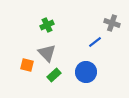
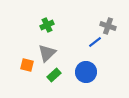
gray cross: moved 4 px left, 3 px down
gray triangle: rotated 30 degrees clockwise
